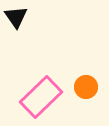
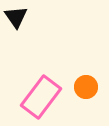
pink rectangle: rotated 9 degrees counterclockwise
